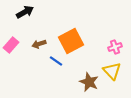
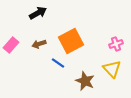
black arrow: moved 13 px right, 1 px down
pink cross: moved 1 px right, 3 px up
blue line: moved 2 px right, 2 px down
yellow triangle: moved 2 px up
brown star: moved 4 px left, 1 px up
